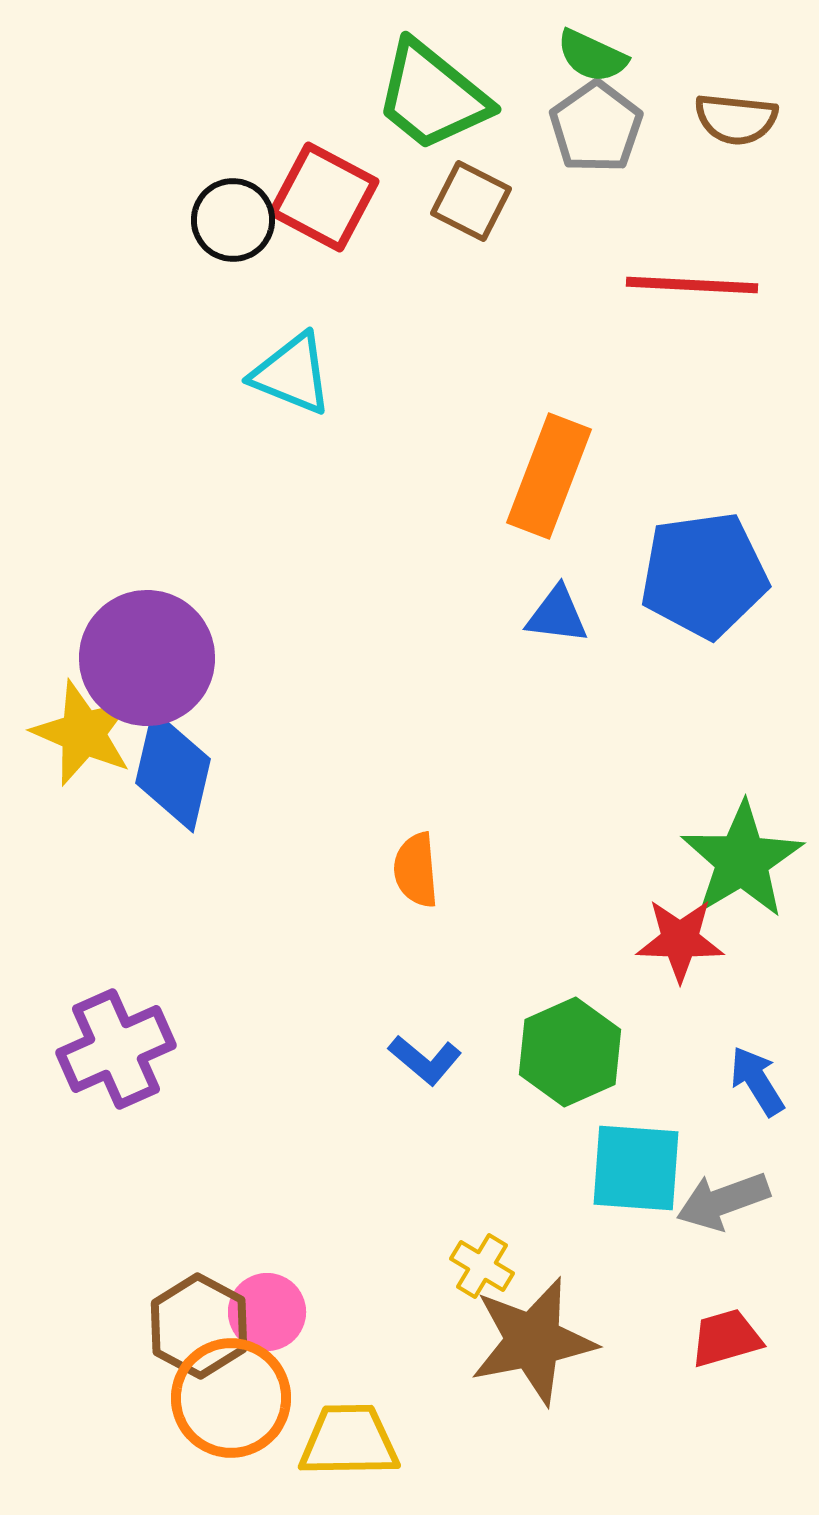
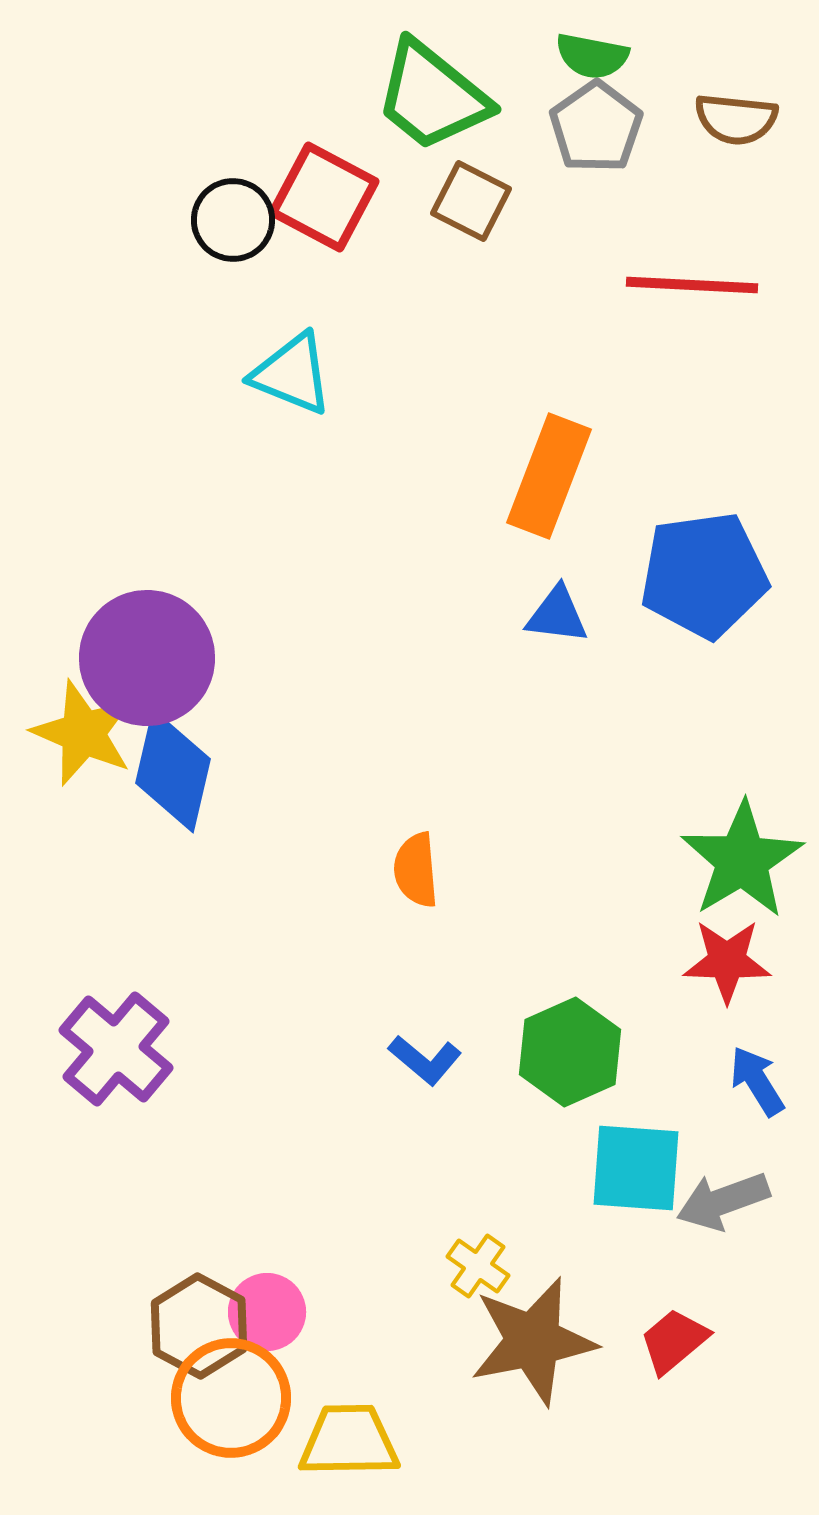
green semicircle: rotated 14 degrees counterclockwise
red star: moved 47 px right, 21 px down
purple cross: rotated 26 degrees counterclockwise
yellow cross: moved 4 px left; rotated 4 degrees clockwise
red trapezoid: moved 52 px left, 3 px down; rotated 24 degrees counterclockwise
